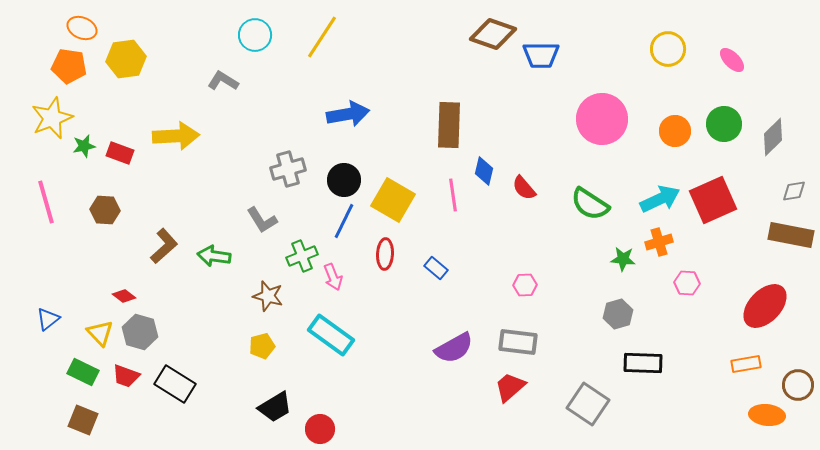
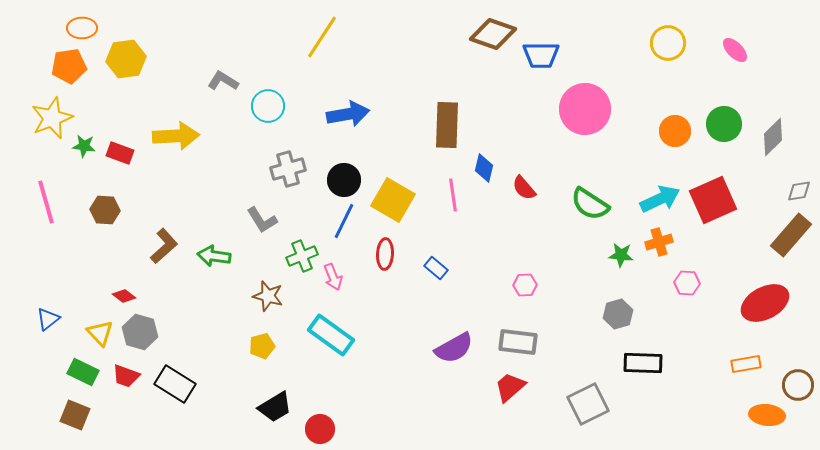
orange ellipse at (82, 28): rotated 24 degrees counterclockwise
cyan circle at (255, 35): moved 13 px right, 71 px down
yellow circle at (668, 49): moved 6 px up
pink ellipse at (732, 60): moved 3 px right, 10 px up
orange pentagon at (69, 66): rotated 16 degrees counterclockwise
pink circle at (602, 119): moved 17 px left, 10 px up
brown rectangle at (449, 125): moved 2 px left
green star at (84, 146): rotated 20 degrees clockwise
blue diamond at (484, 171): moved 3 px up
gray diamond at (794, 191): moved 5 px right
brown rectangle at (791, 235): rotated 60 degrees counterclockwise
green star at (623, 259): moved 2 px left, 4 px up
red ellipse at (765, 306): moved 3 px up; rotated 18 degrees clockwise
gray square at (588, 404): rotated 30 degrees clockwise
brown square at (83, 420): moved 8 px left, 5 px up
